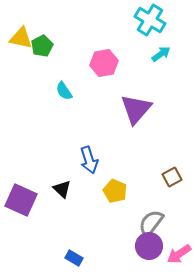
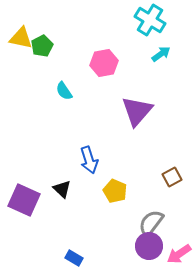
purple triangle: moved 1 px right, 2 px down
purple square: moved 3 px right
